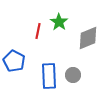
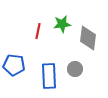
green star: moved 3 px right, 2 px down; rotated 30 degrees clockwise
gray diamond: rotated 60 degrees counterclockwise
blue pentagon: moved 4 px down; rotated 20 degrees counterclockwise
gray circle: moved 2 px right, 6 px up
